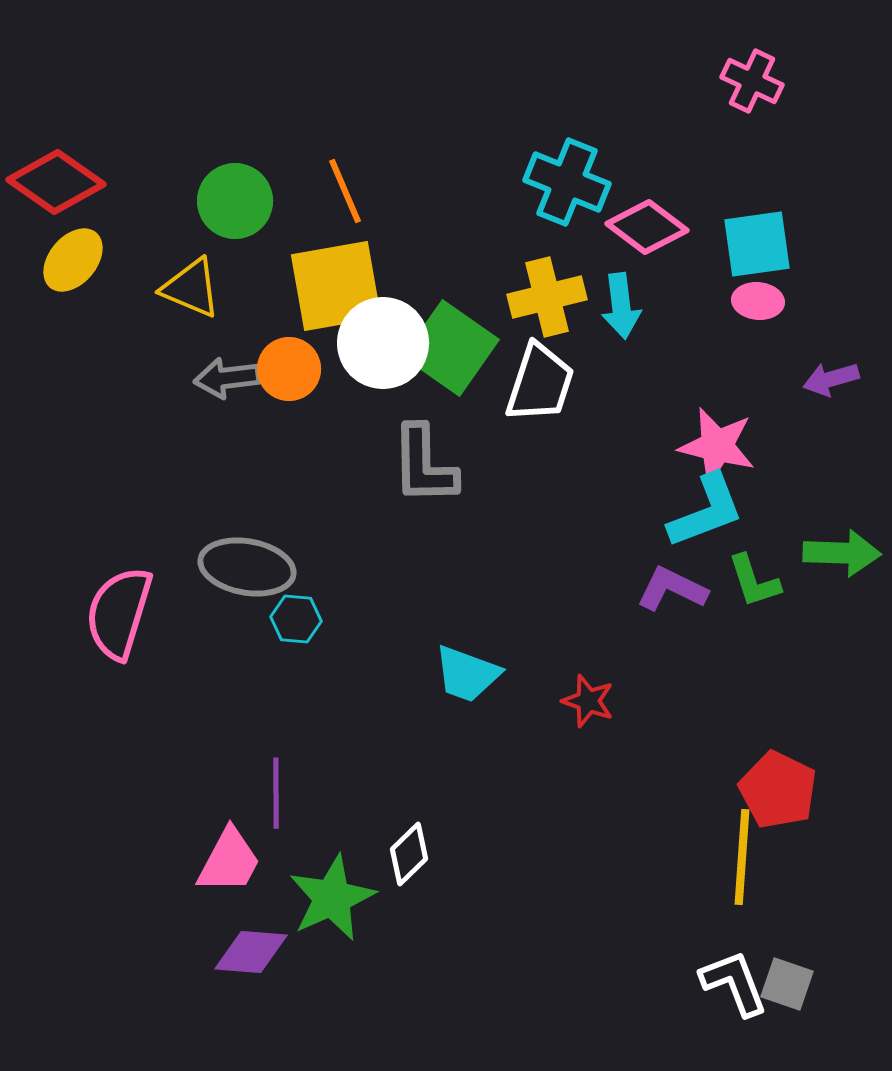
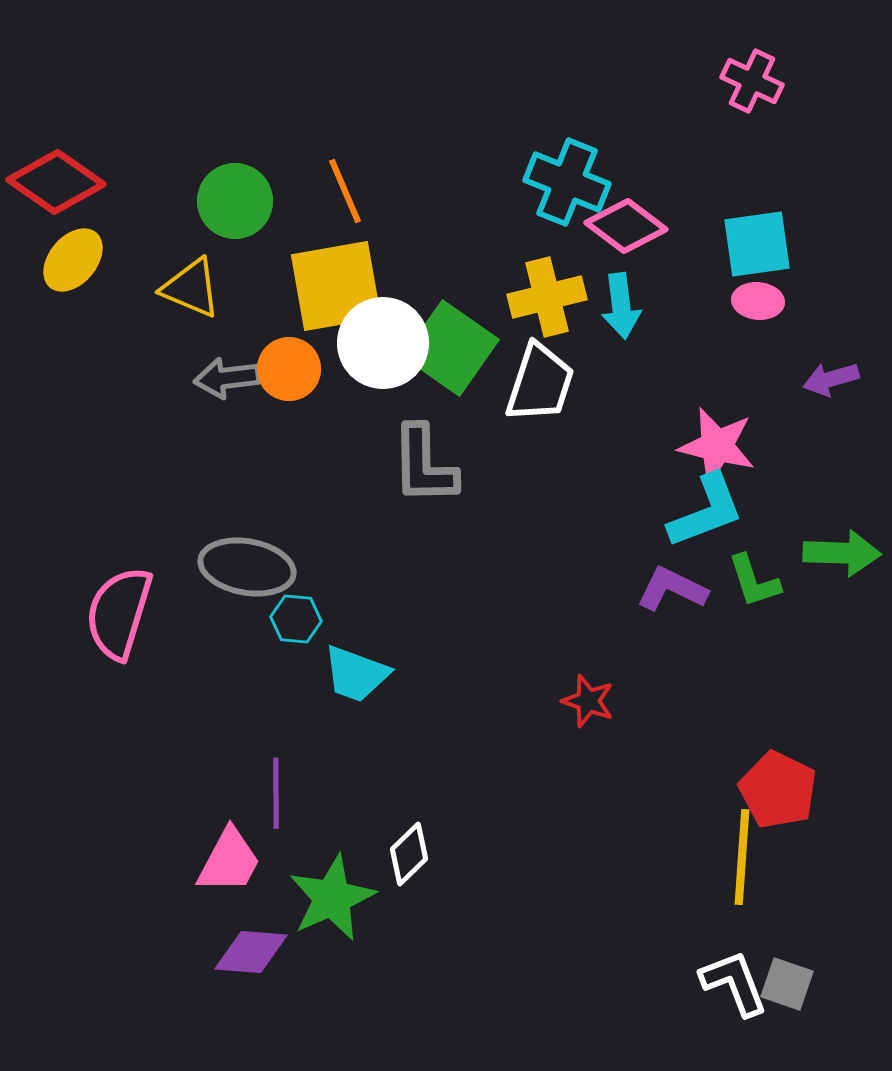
pink diamond: moved 21 px left, 1 px up
cyan trapezoid: moved 111 px left
